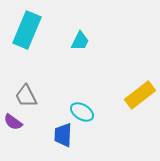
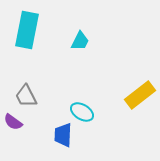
cyan rectangle: rotated 12 degrees counterclockwise
